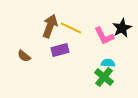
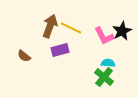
black star: moved 3 px down
